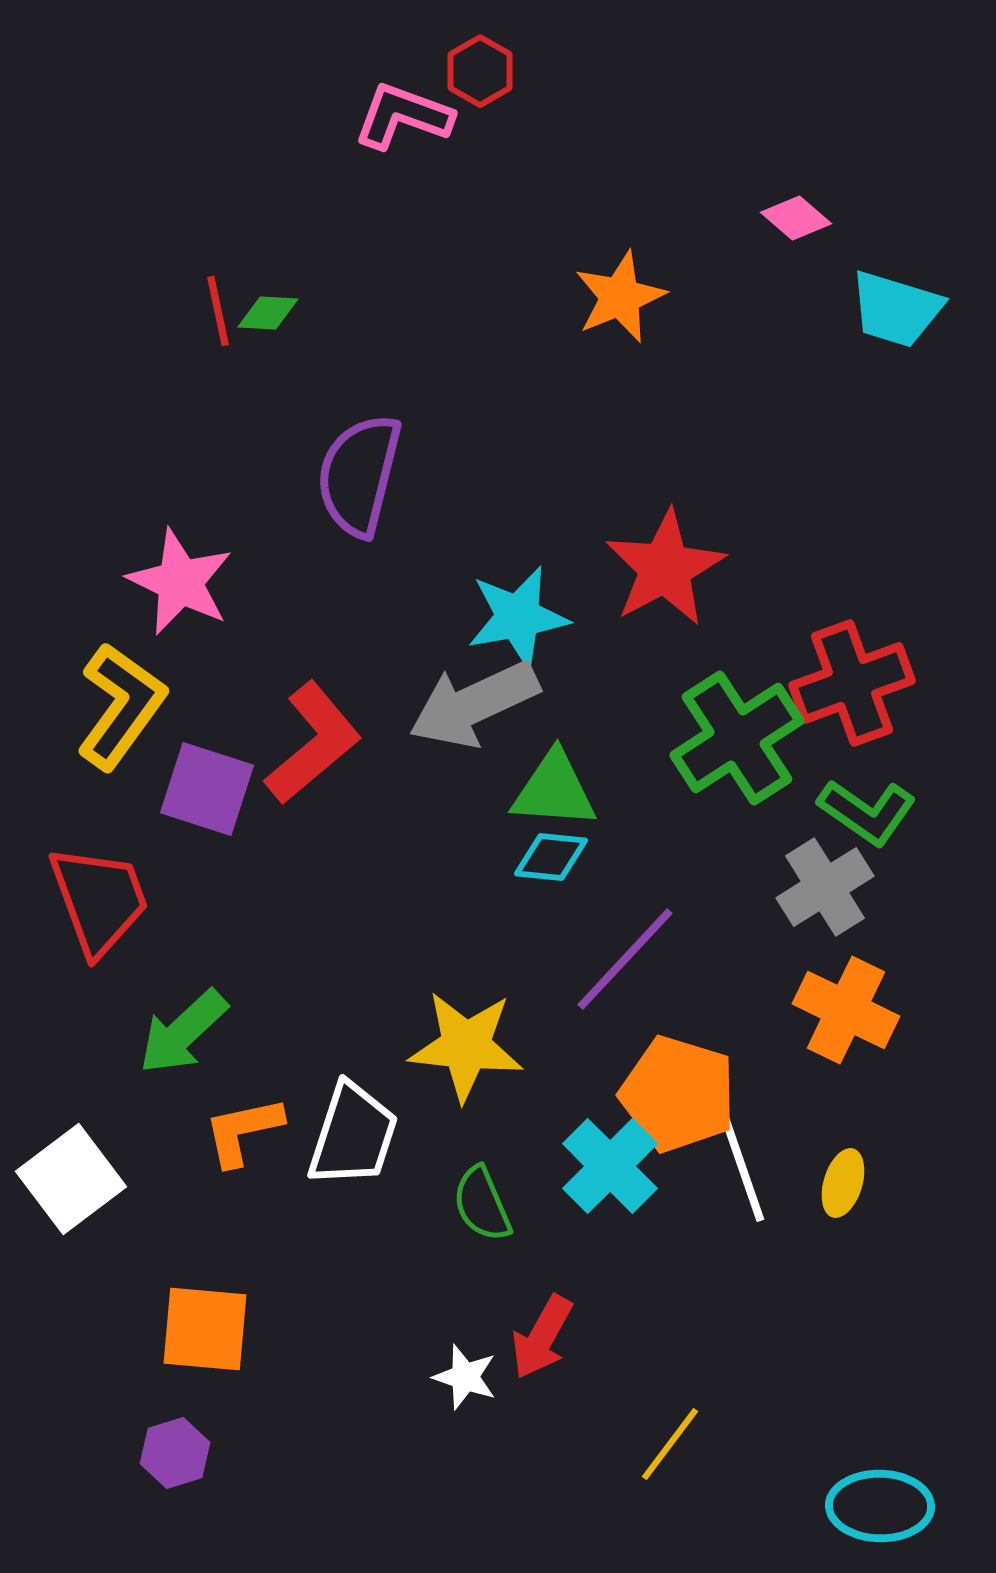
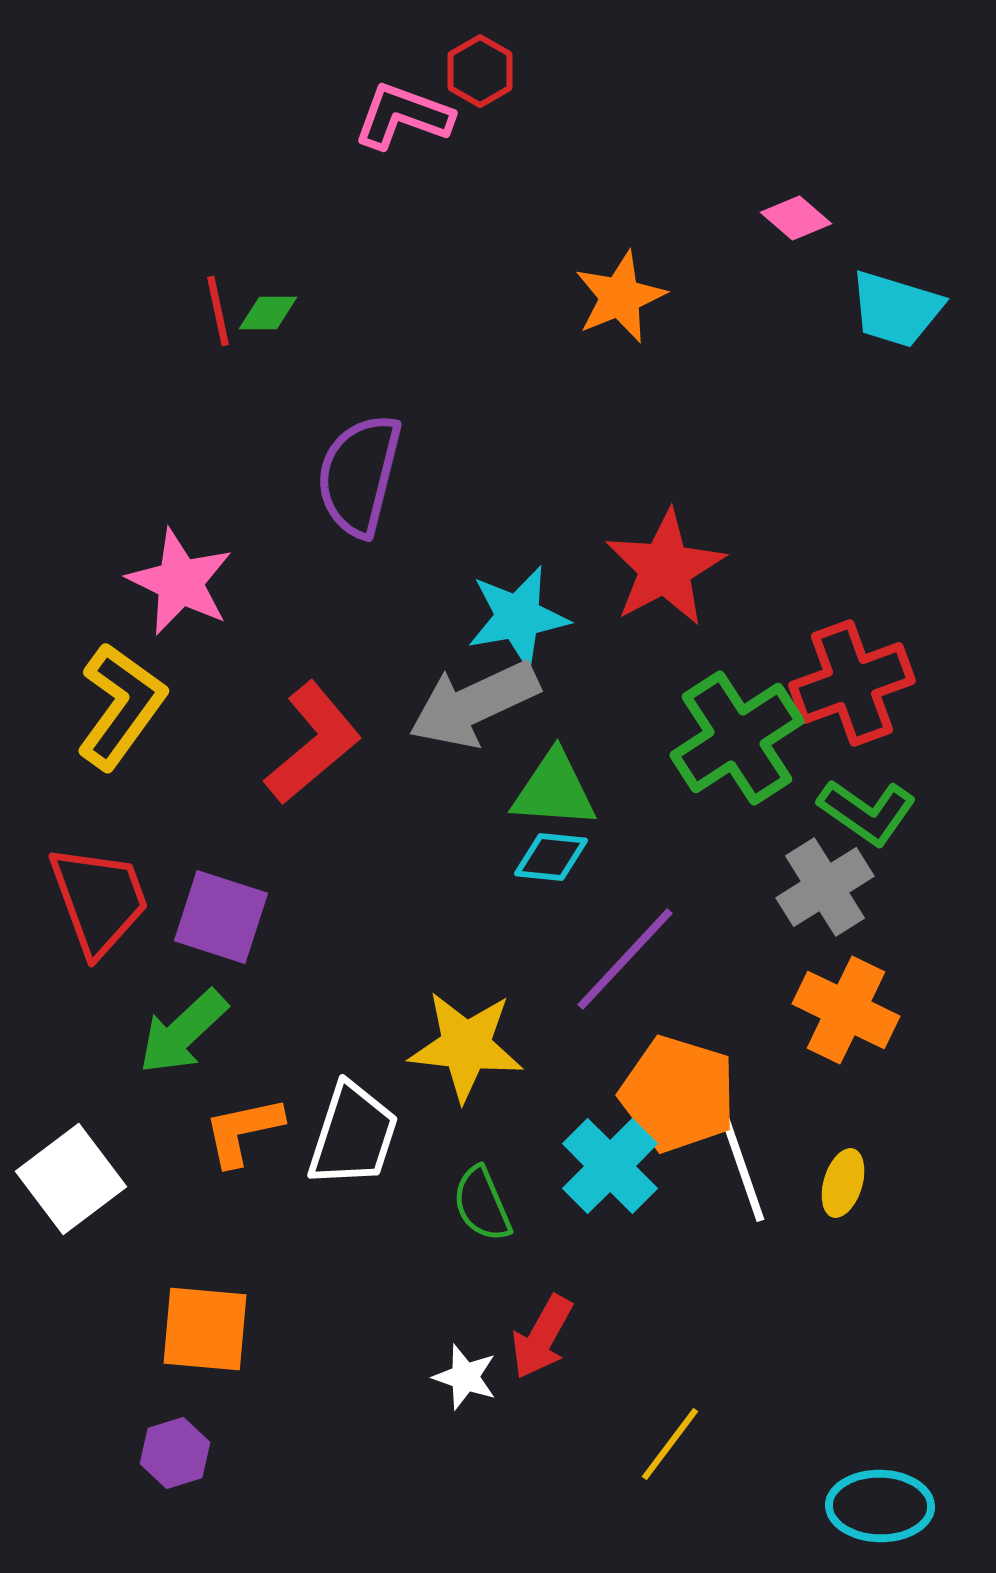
green diamond: rotated 4 degrees counterclockwise
purple square: moved 14 px right, 128 px down
